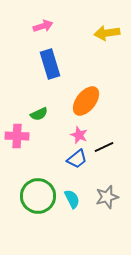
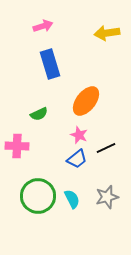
pink cross: moved 10 px down
black line: moved 2 px right, 1 px down
